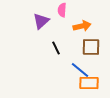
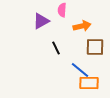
purple triangle: rotated 12 degrees clockwise
brown square: moved 4 px right
